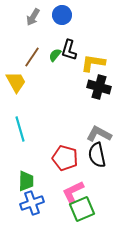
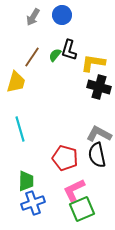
yellow trapezoid: rotated 45 degrees clockwise
pink L-shape: moved 1 px right, 2 px up
blue cross: moved 1 px right
